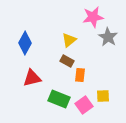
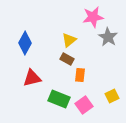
brown rectangle: moved 2 px up
yellow square: moved 9 px right; rotated 24 degrees counterclockwise
